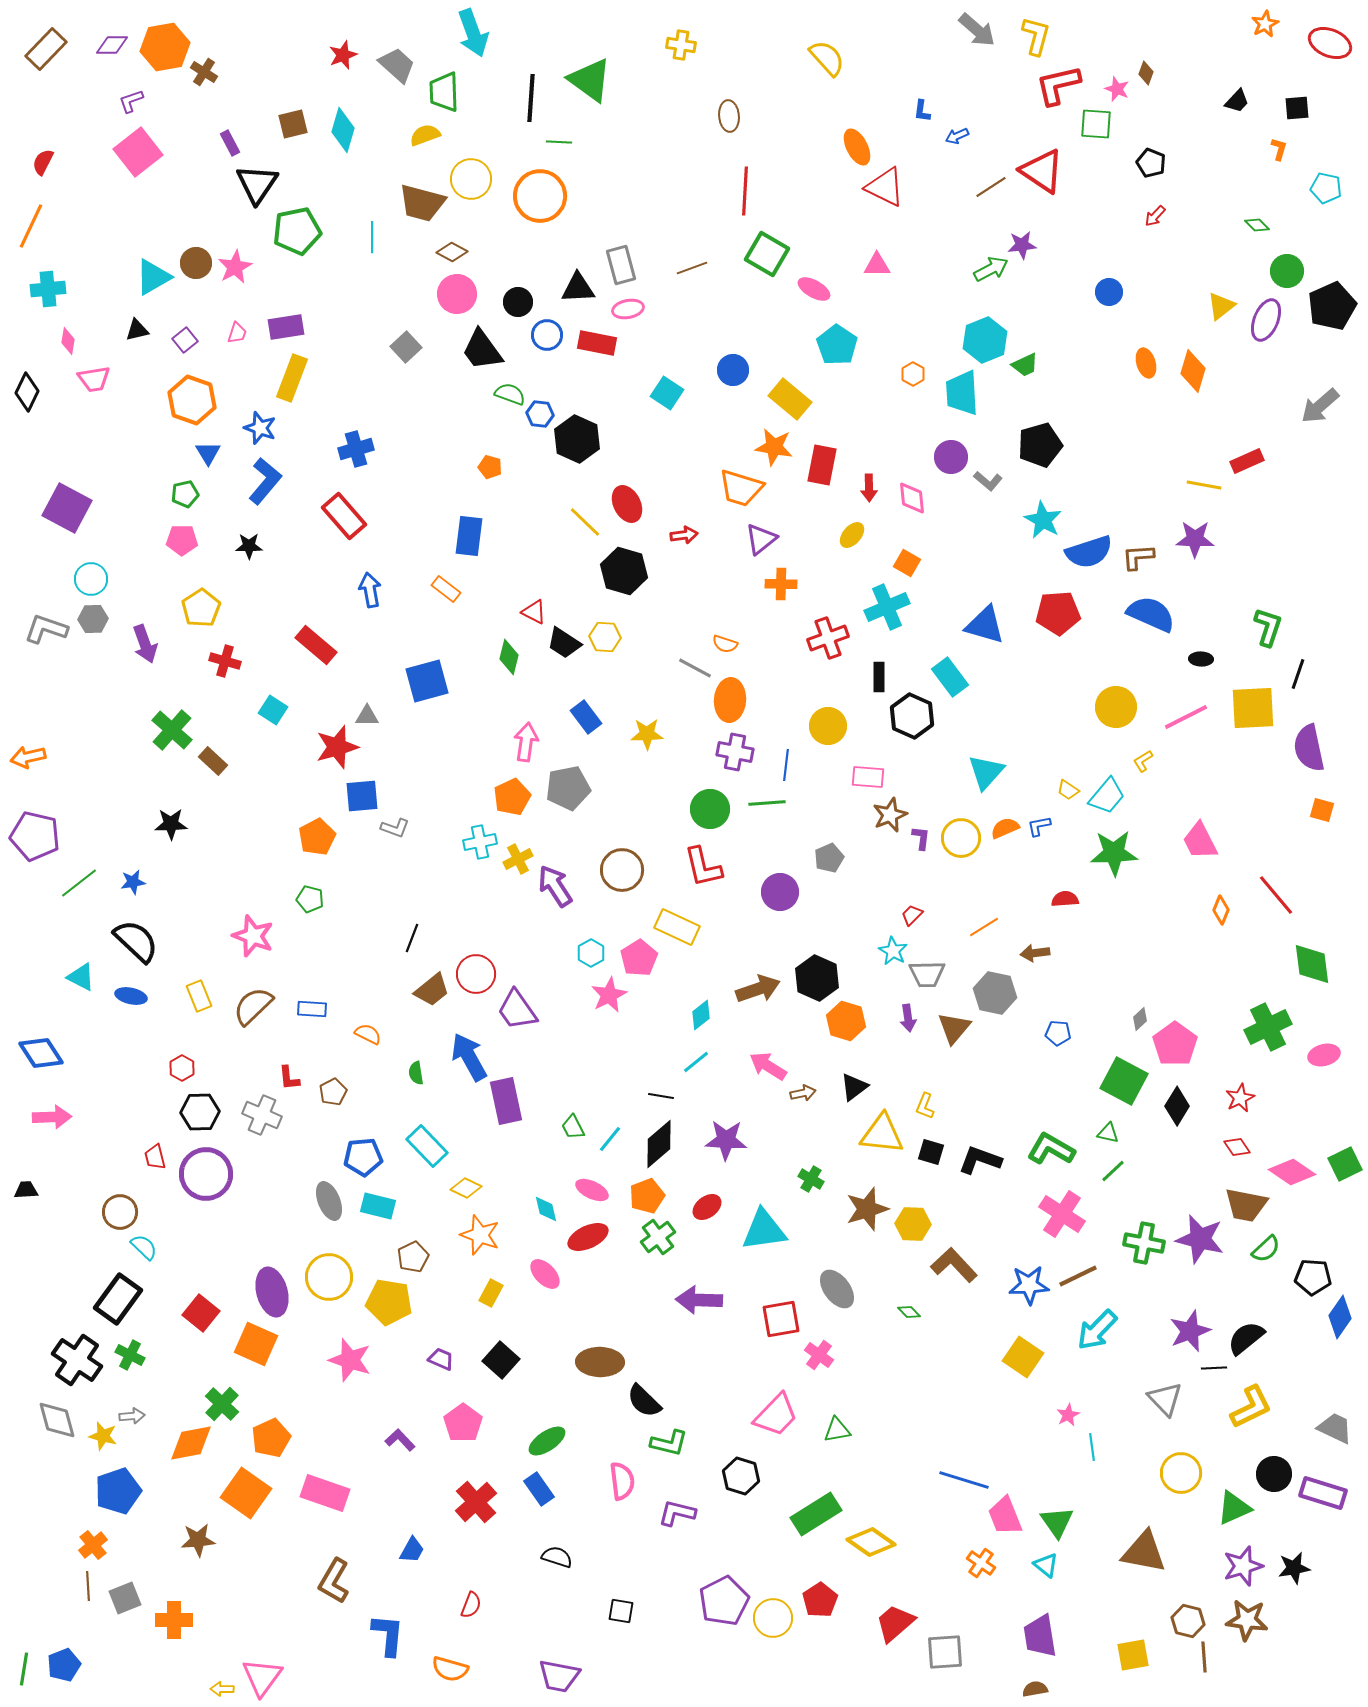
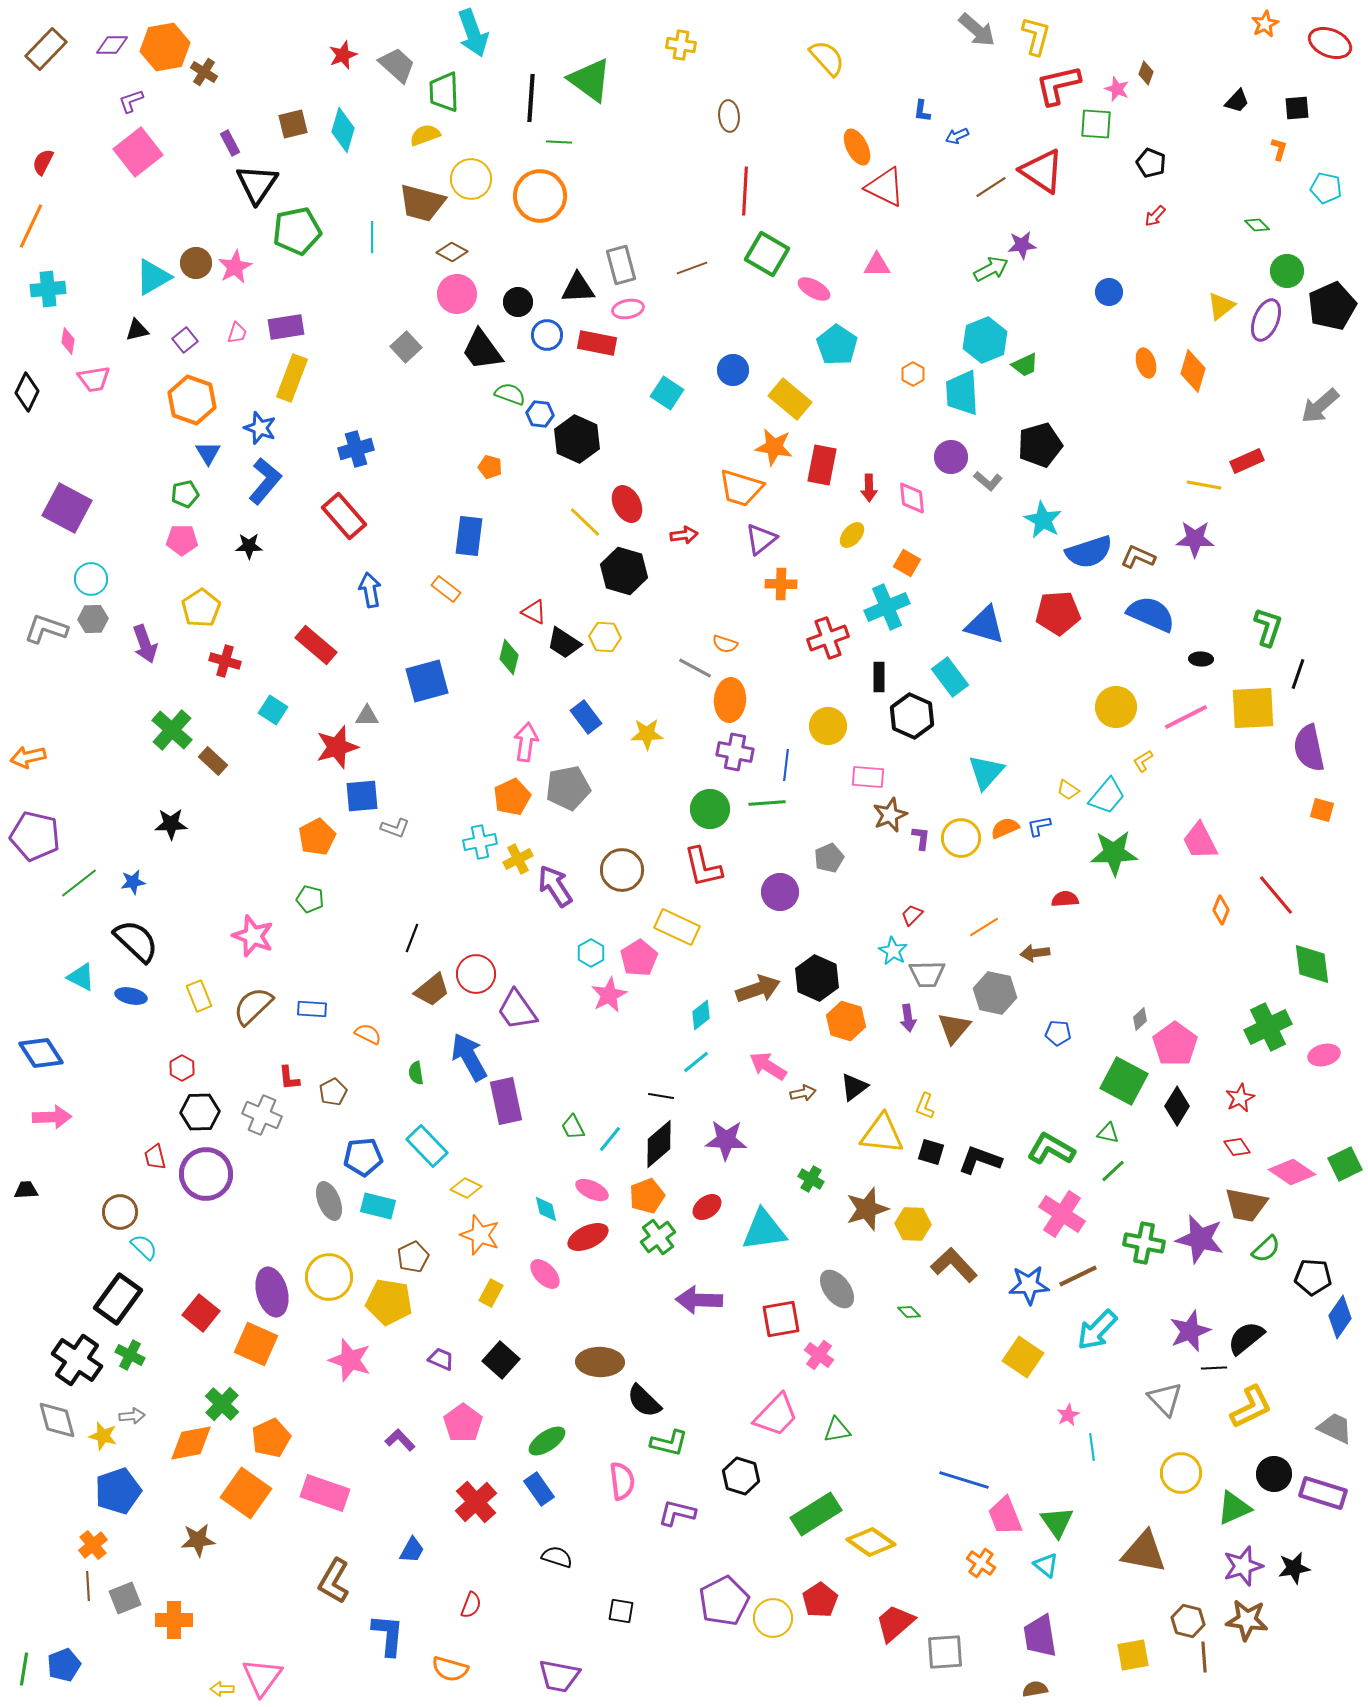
brown L-shape at (1138, 557): rotated 28 degrees clockwise
